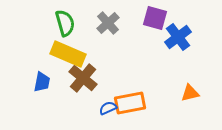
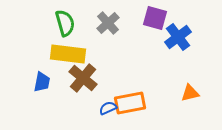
yellow rectangle: rotated 16 degrees counterclockwise
